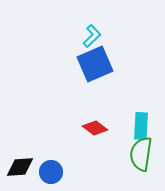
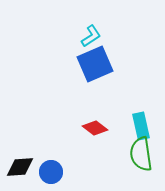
cyan L-shape: moved 1 px left; rotated 10 degrees clockwise
cyan rectangle: rotated 16 degrees counterclockwise
green semicircle: rotated 16 degrees counterclockwise
